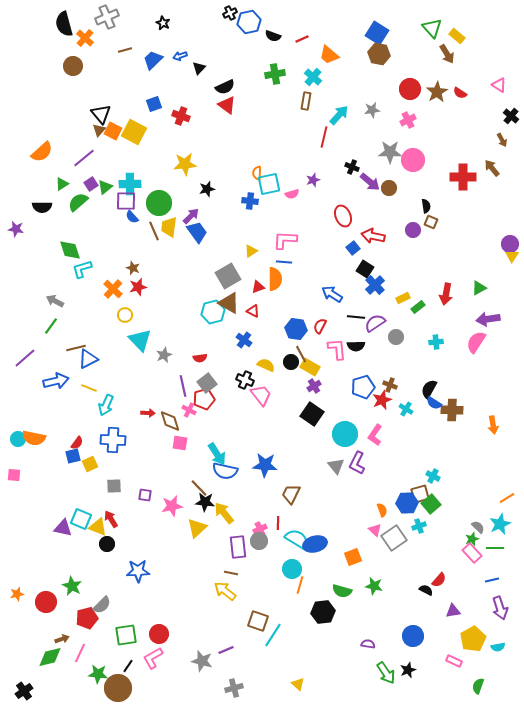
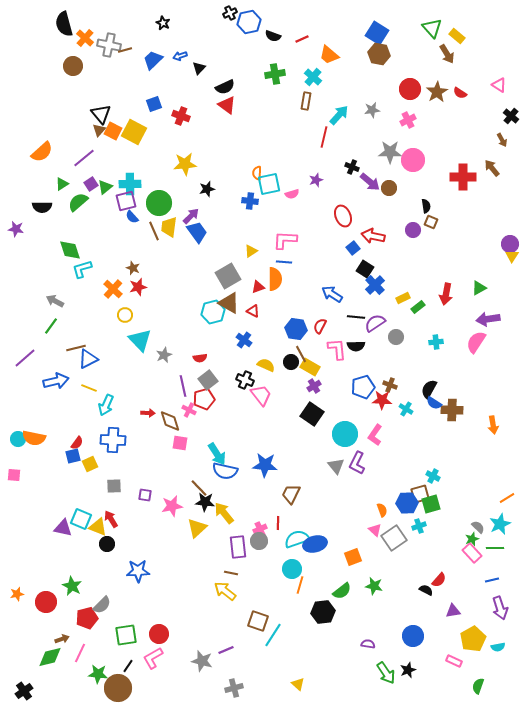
gray cross at (107, 17): moved 2 px right, 28 px down; rotated 35 degrees clockwise
purple star at (313, 180): moved 3 px right
purple square at (126, 201): rotated 15 degrees counterclockwise
gray square at (207, 383): moved 1 px right, 3 px up
red star at (382, 400): rotated 24 degrees clockwise
green square at (431, 504): rotated 24 degrees clockwise
cyan semicircle at (297, 539): rotated 50 degrees counterclockwise
green semicircle at (342, 591): rotated 54 degrees counterclockwise
